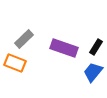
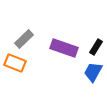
blue trapezoid: rotated 10 degrees counterclockwise
